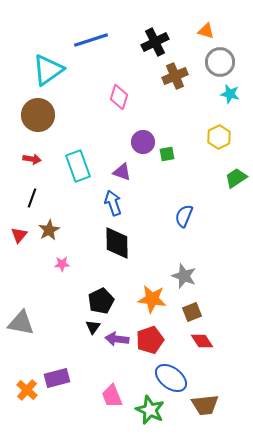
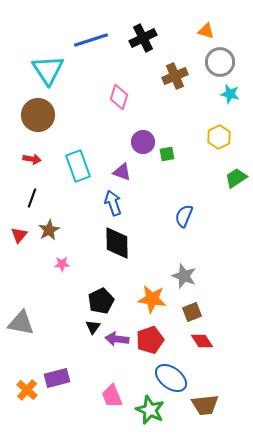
black cross: moved 12 px left, 4 px up
cyan triangle: rotated 28 degrees counterclockwise
